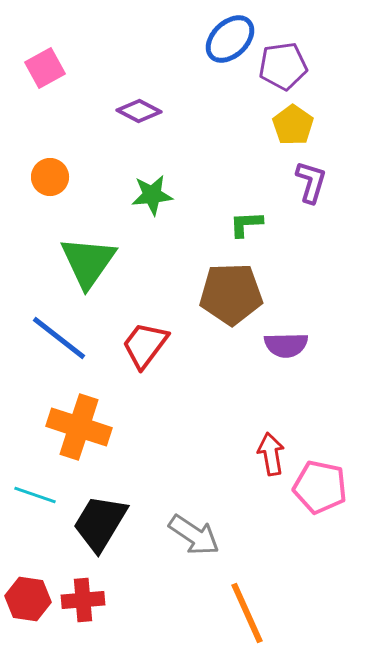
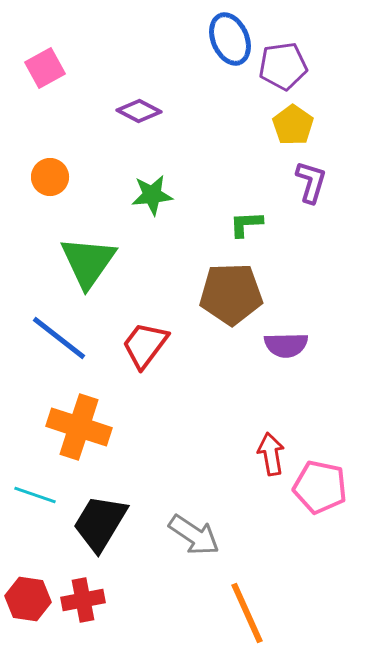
blue ellipse: rotated 69 degrees counterclockwise
red cross: rotated 6 degrees counterclockwise
